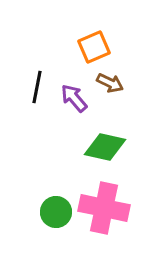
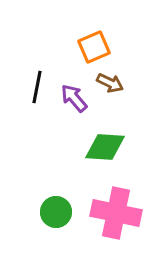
green diamond: rotated 9 degrees counterclockwise
pink cross: moved 12 px right, 5 px down
